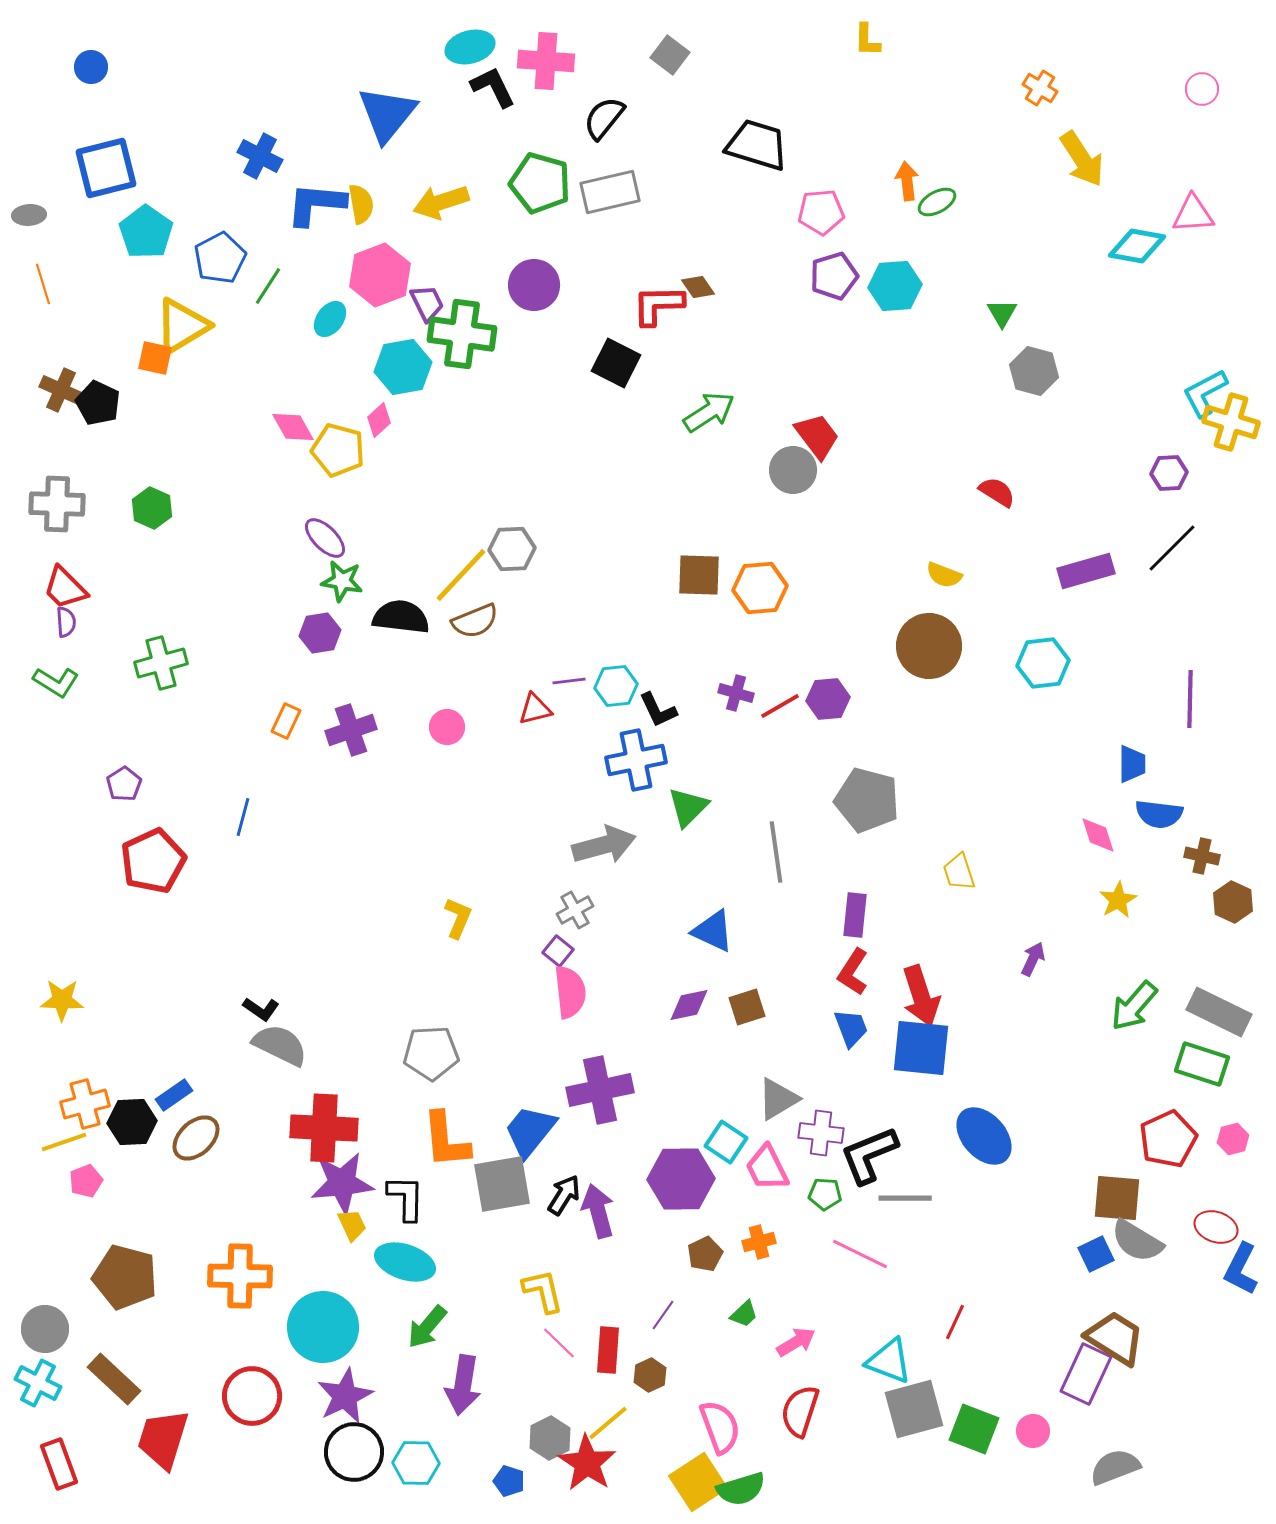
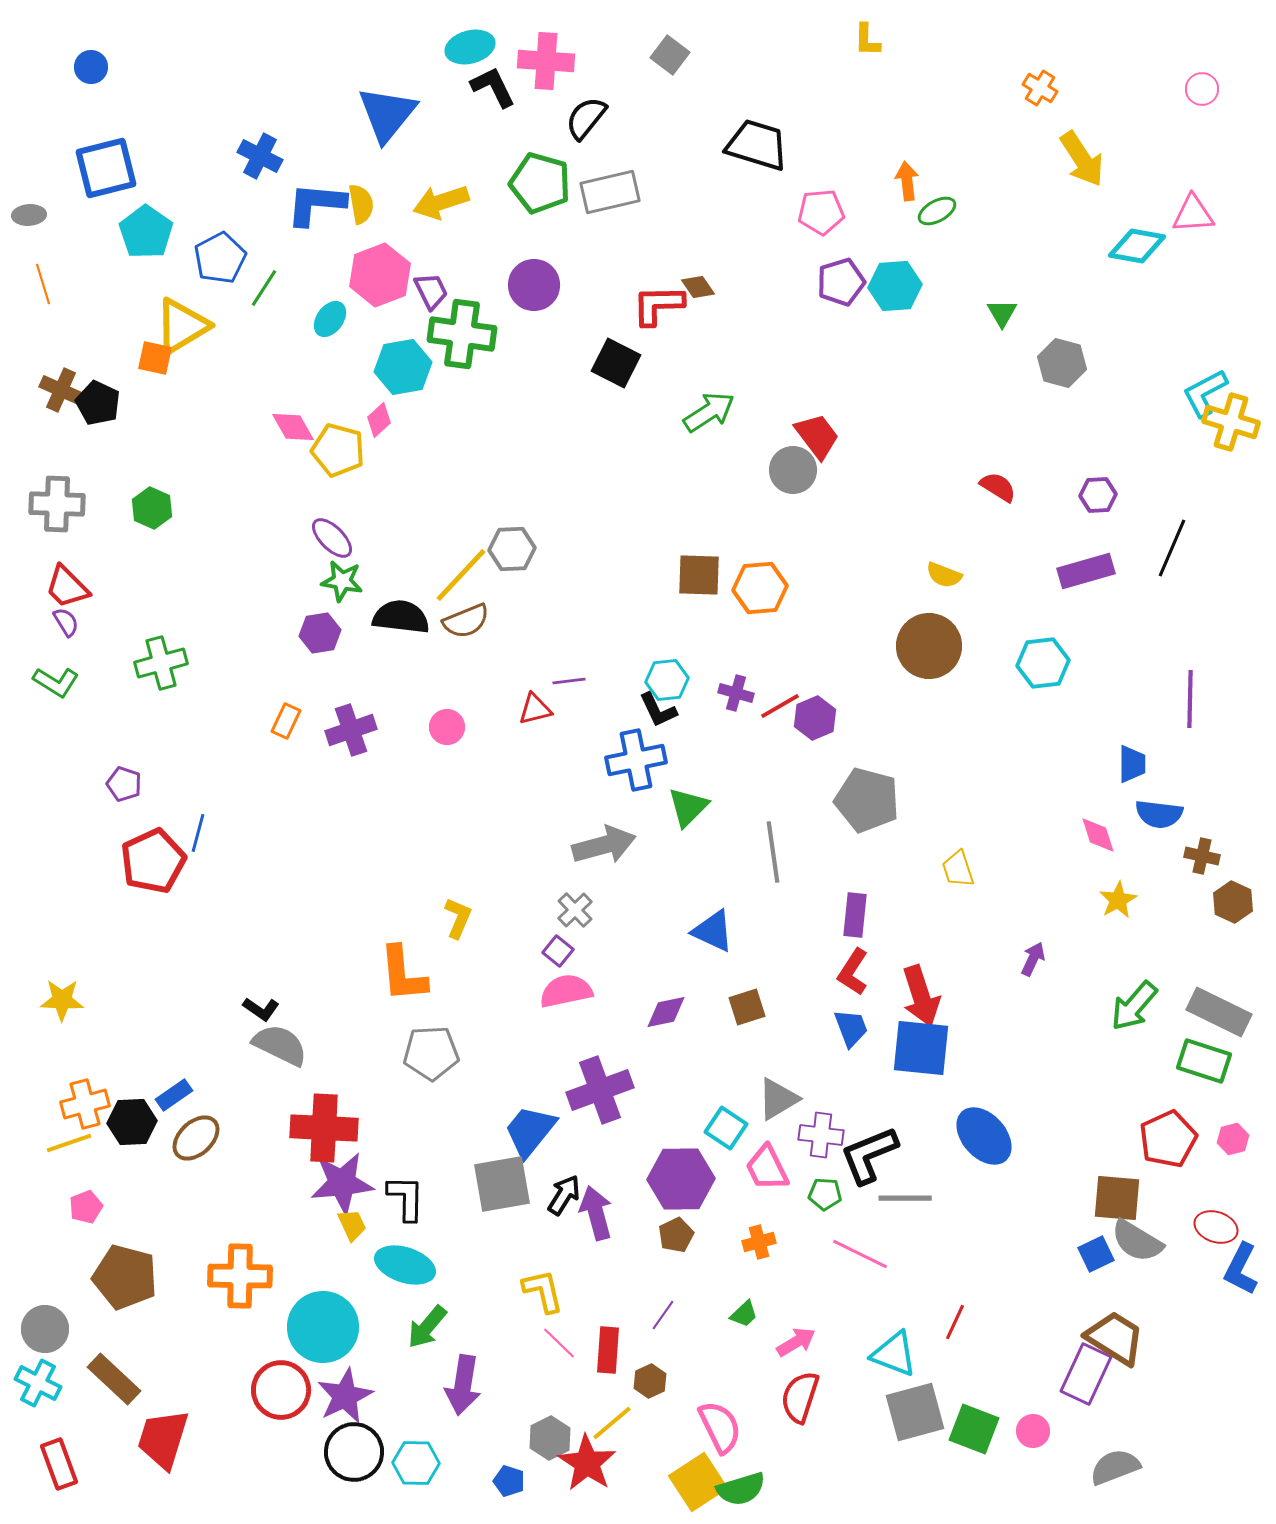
black semicircle at (604, 118): moved 18 px left
green ellipse at (937, 202): moved 9 px down
purple pentagon at (834, 276): moved 7 px right, 6 px down
green line at (268, 286): moved 4 px left, 2 px down
purple trapezoid at (427, 303): moved 4 px right, 12 px up
gray hexagon at (1034, 371): moved 28 px right, 8 px up
purple hexagon at (1169, 473): moved 71 px left, 22 px down
red semicircle at (997, 492): moved 1 px right, 5 px up
purple ellipse at (325, 538): moved 7 px right
black line at (1172, 548): rotated 22 degrees counterclockwise
red trapezoid at (65, 588): moved 2 px right, 1 px up
brown semicircle at (475, 621): moved 9 px left
purple semicircle at (66, 622): rotated 28 degrees counterclockwise
cyan hexagon at (616, 686): moved 51 px right, 6 px up
purple hexagon at (828, 699): moved 13 px left, 19 px down; rotated 18 degrees counterclockwise
purple pentagon at (124, 784): rotated 20 degrees counterclockwise
blue line at (243, 817): moved 45 px left, 16 px down
gray line at (776, 852): moved 3 px left
yellow trapezoid at (959, 872): moved 1 px left, 3 px up
gray cross at (575, 910): rotated 15 degrees counterclockwise
pink semicircle at (570, 992): moved 4 px left, 1 px up; rotated 96 degrees counterclockwise
purple diamond at (689, 1005): moved 23 px left, 7 px down
green rectangle at (1202, 1064): moved 2 px right, 3 px up
purple cross at (600, 1090): rotated 8 degrees counterclockwise
purple cross at (821, 1133): moved 2 px down
orange L-shape at (446, 1140): moved 43 px left, 166 px up
yellow line at (64, 1142): moved 5 px right, 1 px down
cyan square at (726, 1142): moved 14 px up
pink pentagon at (86, 1181): moved 26 px down
purple arrow at (598, 1211): moved 2 px left, 2 px down
brown pentagon at (705, 1254): moved 29 px left, 19 px up
cyan ellipse at (405, 1262): moved 3 px down
cyan triangle at (889, 1361): moved 5 px right, 7 px up
brown hexagon at (650, 1375): moved 6 px down
red circle at (252, 1396): moved 29 px right, 6 px up
gray square at (914, 1409): moved 1 px right, 3 px down
red semicircle at (800, 1411): moved 14 px up
yellow line at (608, 1423): moved 4 px right
pink semicircle at (720, 1427): rotated 6 degrees counterclockwise
